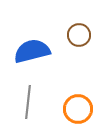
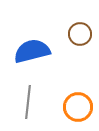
brown circle: moved 1 px right, 1 px up
orange circle: moved 2 px up
